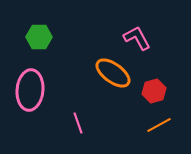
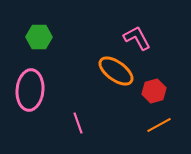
orange ellipse: moved 3 px right, 2 px up
